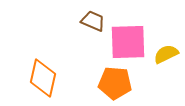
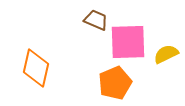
brown trapezoid: moved 3 px right, 1 px up
orange diamond: moved 7 px left, 10 px up
orange pentagon: rotated 28 degrees counterclockwise
